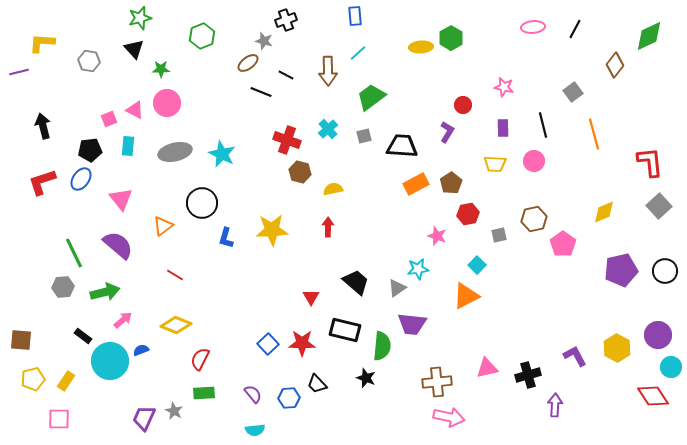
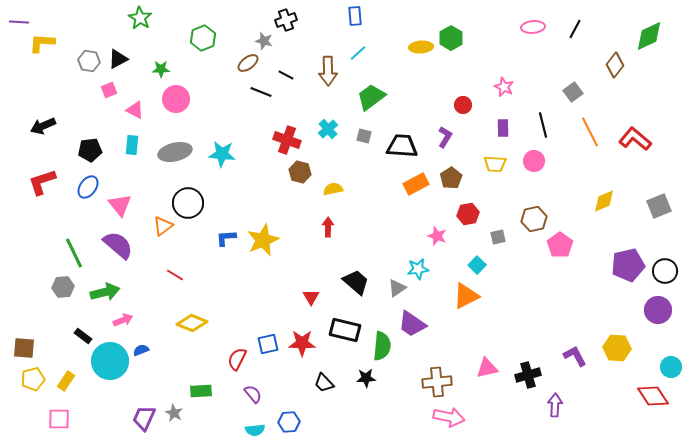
green star at (140, 18): rotated 25 degrees counterclockwise
green hexagon at (202, 36): moved 1 px right, 2 px down
black triangle at (134, 49): moved 16 px left, 10 px down; rotated 45 degrees clockwise
purple line at (19, 72): moved 50 px up; rotated 18 degrees clockwise
pink star at (504, 87): rotated 12 degrees clockwise
pink circle at (167, 103): moved 9 px right, 4 px up
pink square at (109, 119): moved 29 px up
black arrow at (43, 126): rotated 100 degrees counterclockwise
purple L-shape at (447, 132): moved 2 px left, 5 px down
orange line at (594, 134): moved 4 px left, 2 px up; rotated 12 degrees counterclockwise
gray square at (364, 136): rotated 28 degrees clockwise
cyan rectangle at (128, 146): moved 4 px right, 1 px up
cyan star at (222, 154): rotated 20 degrees counterclockwise
red L-shape at (650, 162): moved 15 px left, 23 px up; rotated 44 degrees counterclockwise
blue ellipse at (81, 179): moved 7 px right, 8 px down
brown pentagon at (451, 183): moved 5 px up
pink triangle at (121, 199): moved 1 px left, 6 px down
black circle at (202, 203): moved 14 px left
gray square at (659, 206): rotated 20 degrees clockwise
yellow diamond at (604, 212): moved 11 px up
yellow star at (272, 230): moved 9 px left, 10 px down; rotated 20 degrees counterclockwise
gray square at (499, 235): moved 1 px left, 2 px down
blue L-shape at (226, 238): rotated 70 degrees clockwise
pink pentagon at (563, 244): moved 3 px left, 1 px down
purple pentagon at (621, 270): moved 7 px right, 5 px up
pink arrow at (123, 320): rotated 18 degrees clockwise
purple trapezoid at (412, 324): rotated 28 degrees clockwise
yellow diamond at (176, 325): moved 16 px right, 2 px up
purple circle at (658, 335): moved 25 px up
brown square at (21, 340): moved 3 px right, 8 px down
blue square at (268, 344): rotated 30 degrees clockwise
yellow hexagon at (617, 348): rotated 24 degrees counterclockwise
red semicircle at (200, 359): moved 37 px right
black star at (366, 378): rotated 24 degrees counterclockwise
black trapezoid at (317, 384): moved 7 px right, 1 px up
green rectangle at (204, 393): moved 3 px left, 2 px up
blue hexagon at (289, 398): moved 24 px down
gray star at (174, 411): moved 2 px down
